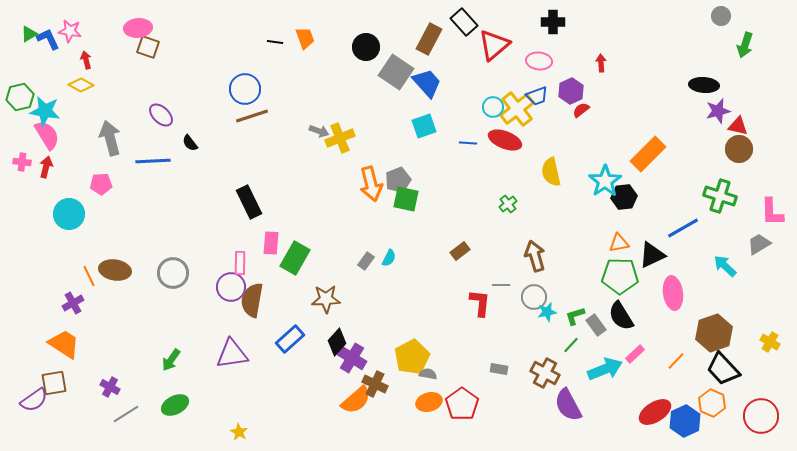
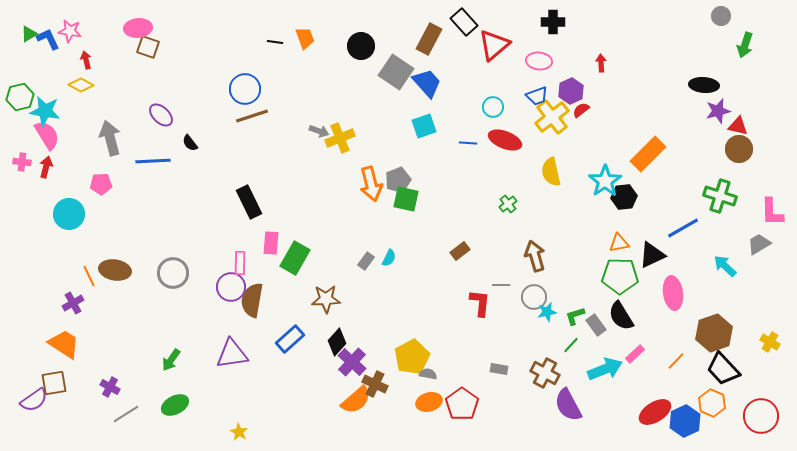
black circle at (366, 47): moved 5 px left, 1 px up
yellow cross at (517, 109): moved 35 px right, 8 px down
purple cross at (352, 358): moved 4 px down; rotated 12 degrees clockwise
